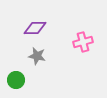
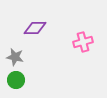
gray star: moved 22 px left, 1 px down
